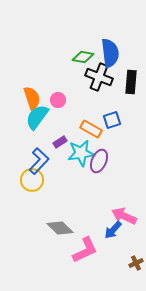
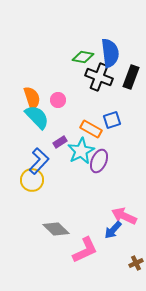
black rectangle: moved 5 px up; rotated 15 degrees clockwise
cyan semicircle: rotated 100 degrees clockwise
cyan star: moved 2 px up; rotated 20 degrees counterclockwise
gray diamond: moved 4 px left, 1 px down
